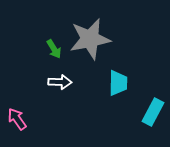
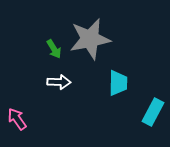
white arrow: moved 1 px left
